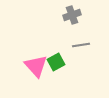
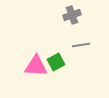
pink triangle: rotated 45 degrees counterclockwise
